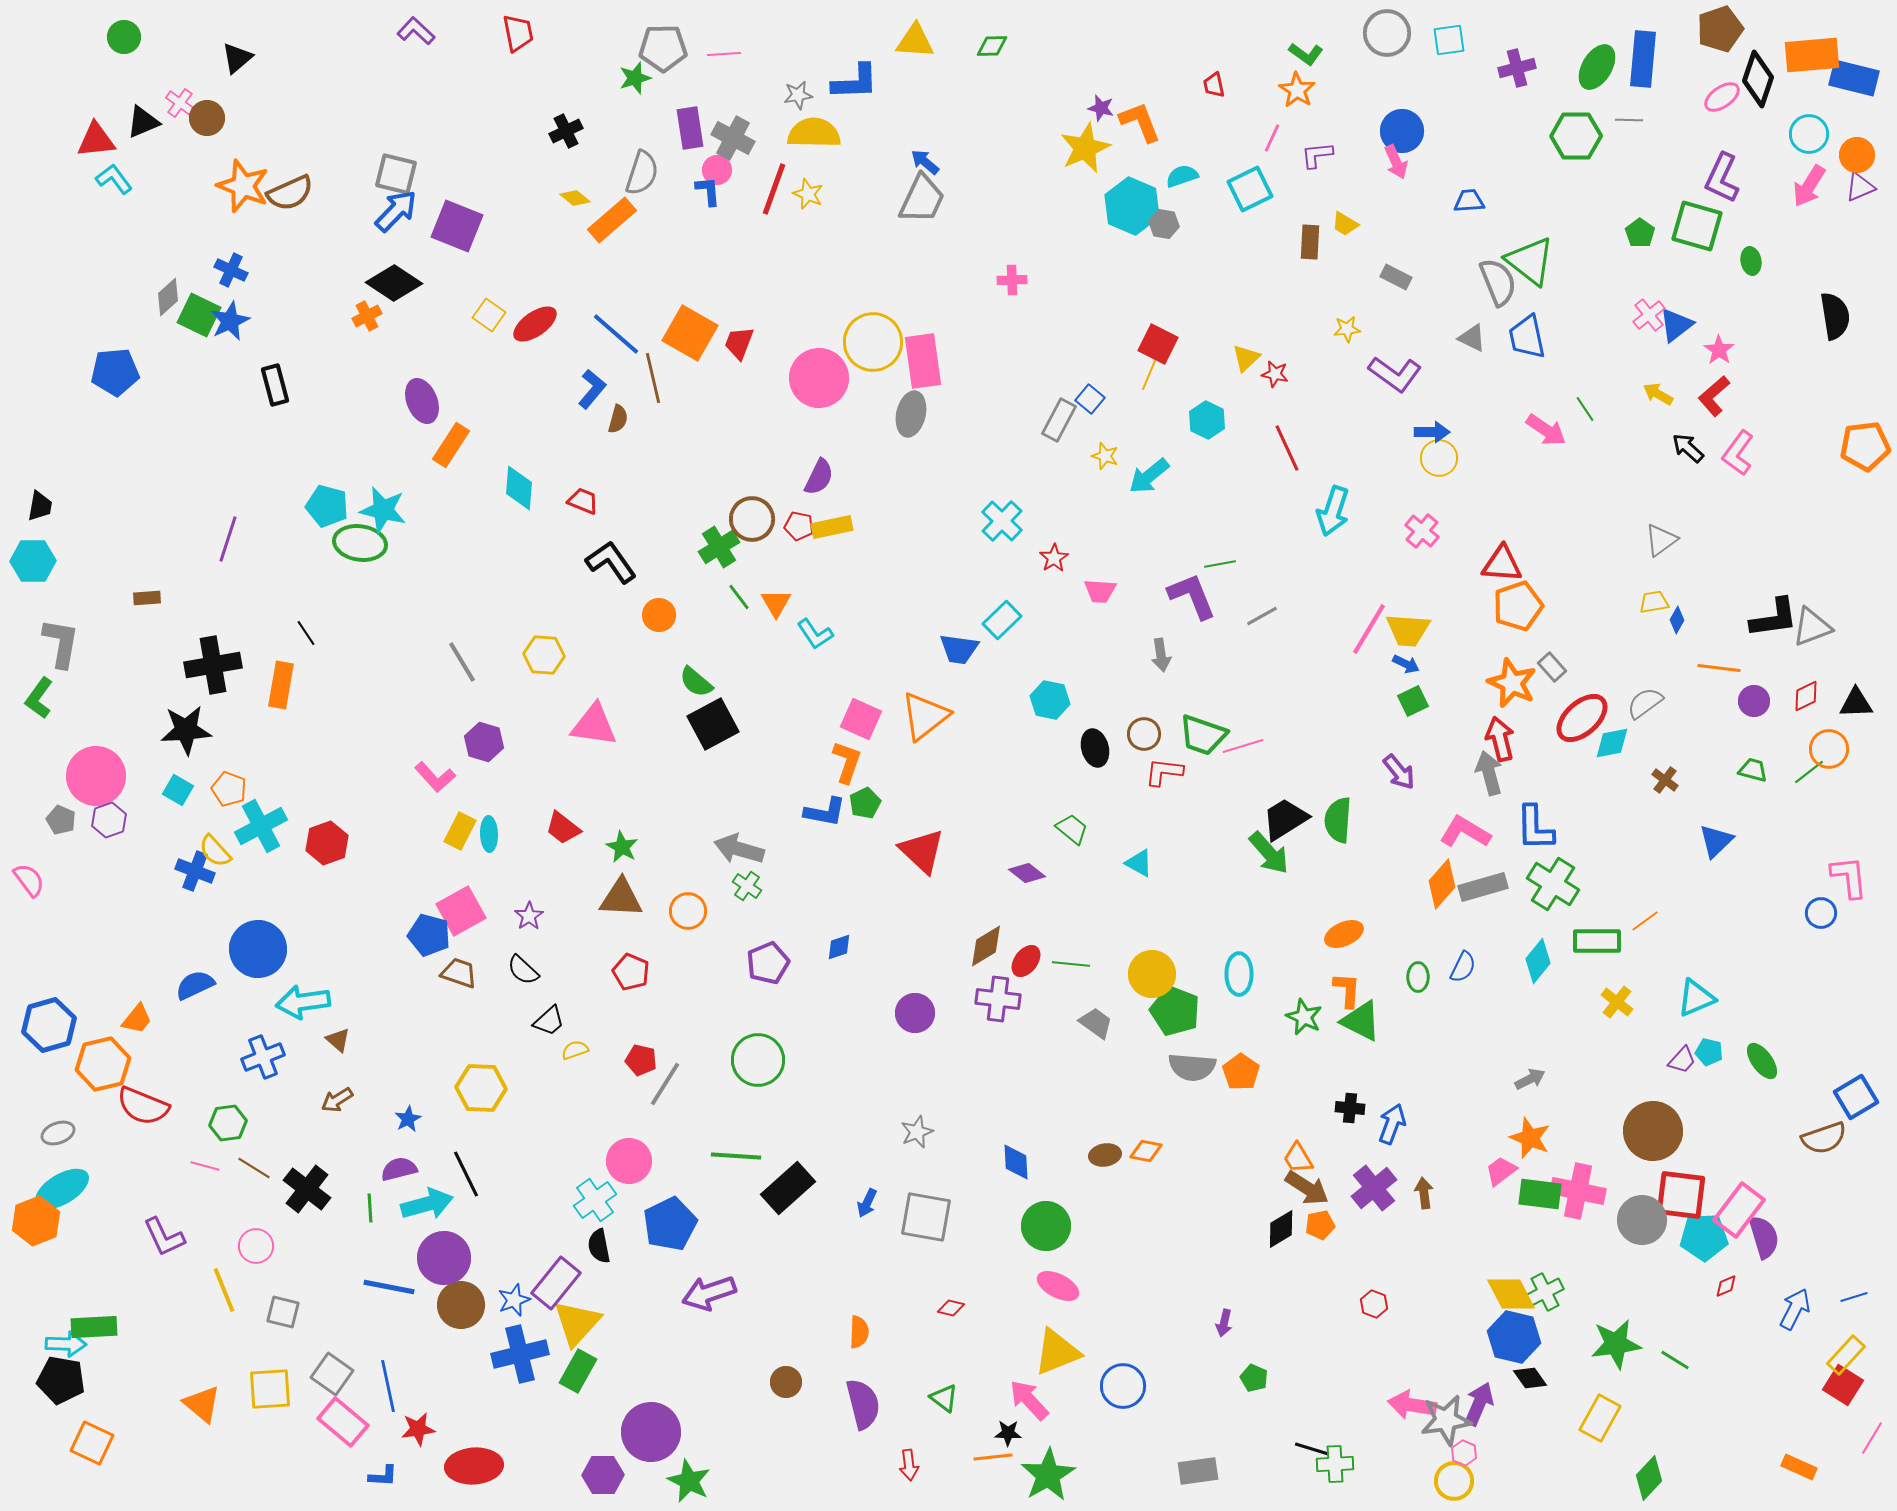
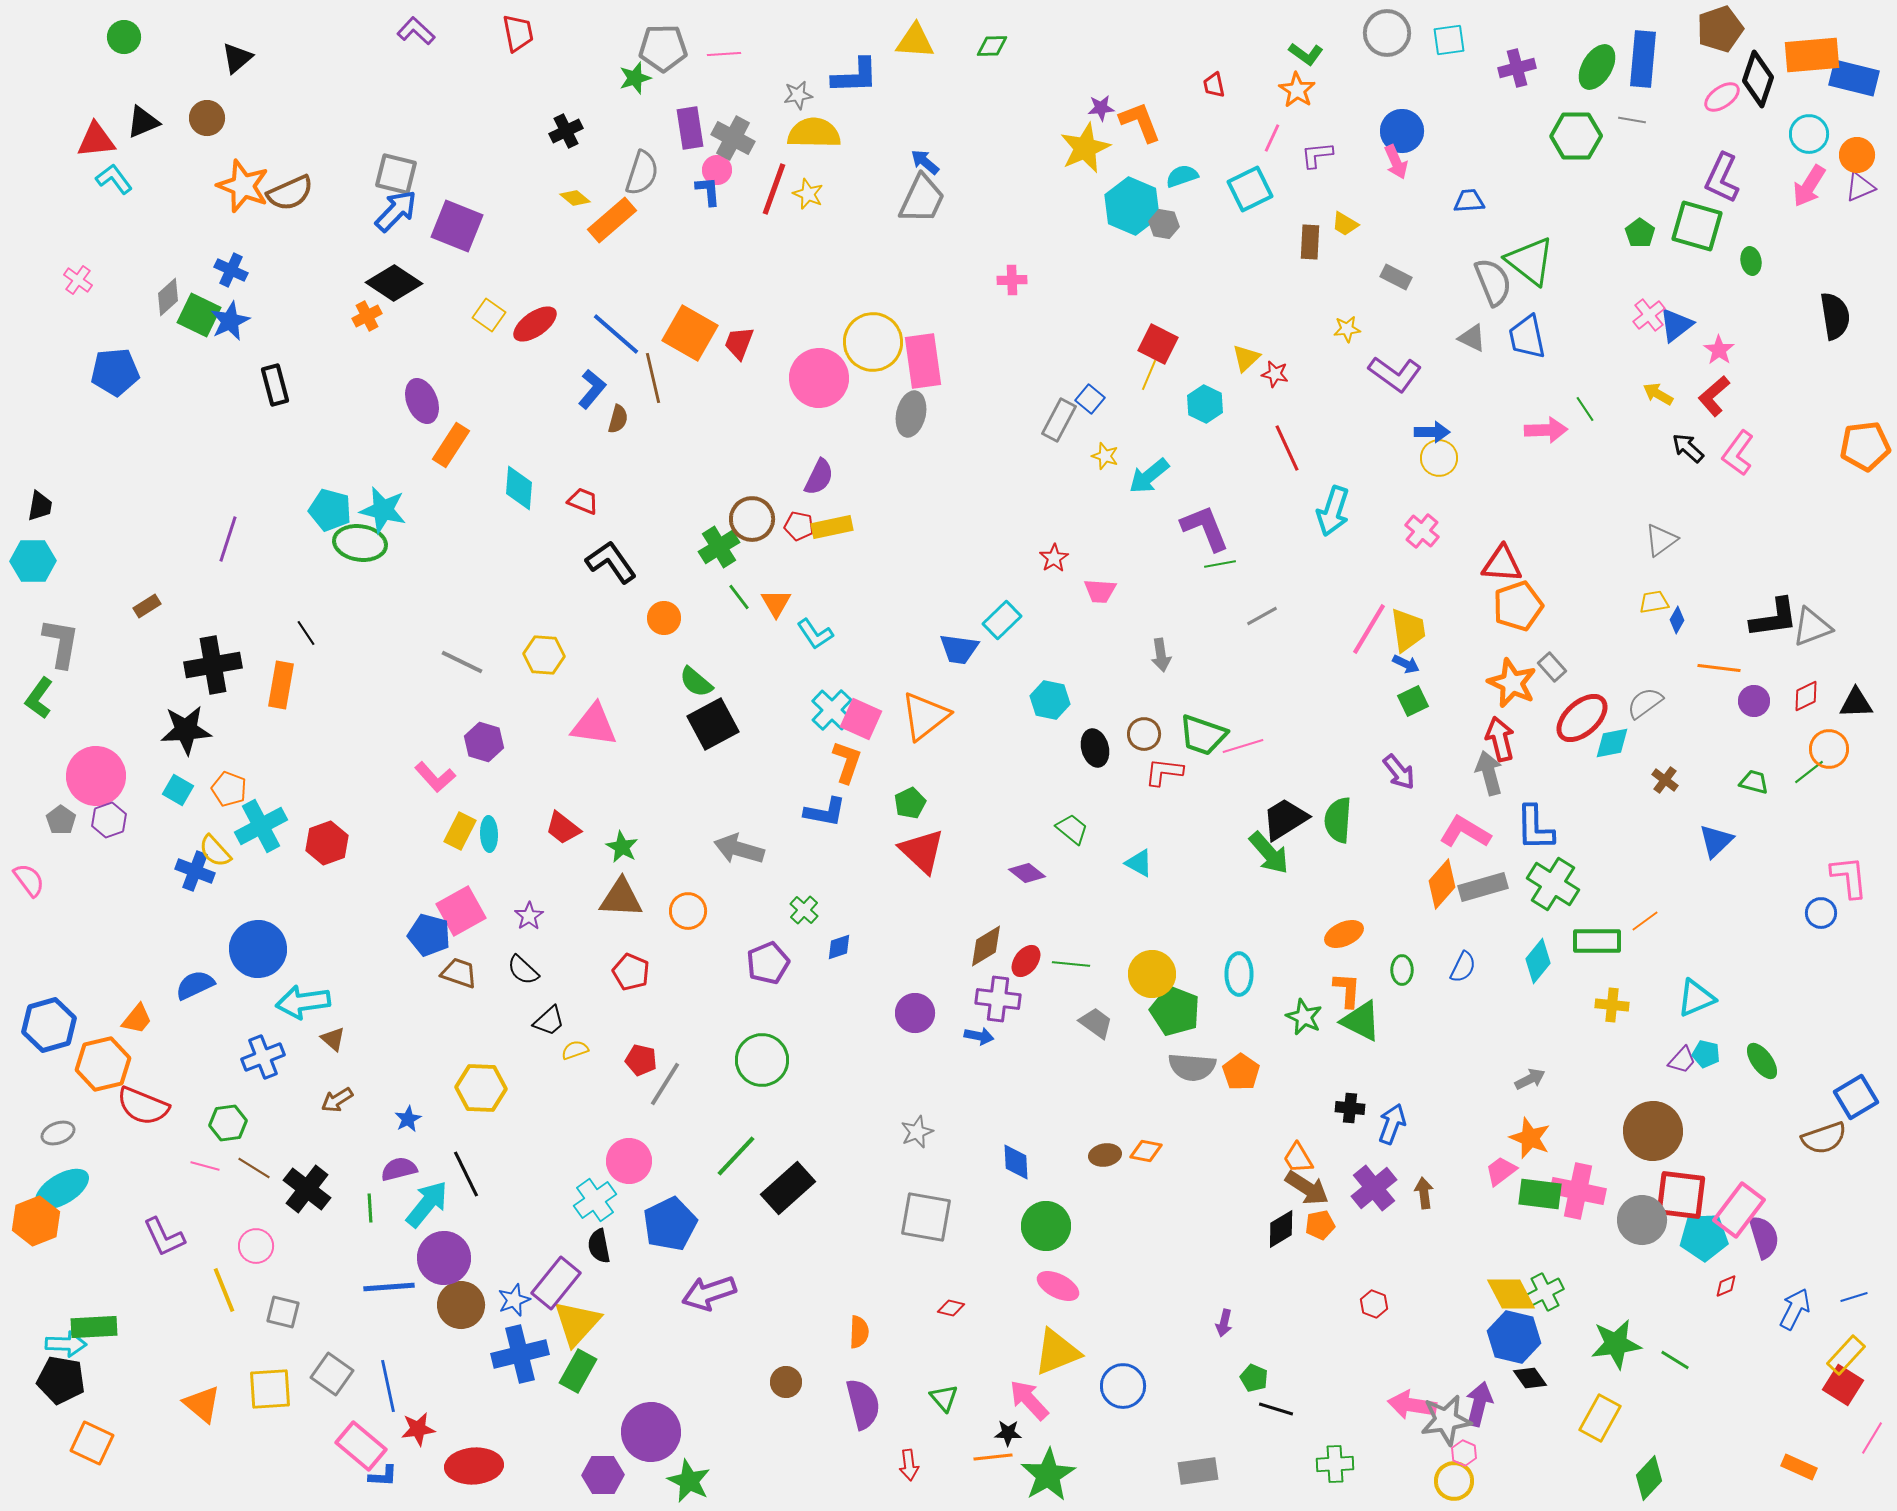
blue L-shape at (855, 82): moved 6 px up
pink cross at (180, 103): moved 102 px left, 177 px down
purple star at (1101, 108): rotated 20 degrees counterclockwise
gray line at (1629, 120): moved 3 px right; rotated 8 degrees clockwise
gray semicircle at (1498, 282): moved 5 px left
cyan hexagon at (1207, 420): moved 2 px left, 16 px up
pink arrow at (1546, 430): rotated 36 degrees counterclockwise
cyan pentagon at (327, 506): moved 3 px right, 4 px down
cyan cross at (1002, 521): moved 170 px left, 189 px down
purple L-shape at (1192, 596): moved 13 px right, 68 px up
brown rectangle at (147, 598): moved 8 px down; rotated 28 degrees counterclockwise
orange circle at (659, 615): moved 5 px right, 3 px down
yellow trapezoid at (1408, 630): rotated 102 degrees counterclockwise
gray line at (462, 662): rotated 33 degrees counterclockwise
green trapezoid at (1753, 770): moved 1 px right, 12 px down
green pentagon at (865, 803): moved 45 px right
gray pentagon at (61, 820): rotated 12 degrees clockwise
green cross at (747, 886): moved 57 px right, 24 px down; rotated 8 degrees clockwise
green ellipse at (1418, 977): moved 16 px left, 7 px up
yellow cross at (1617, 1002): moved 5 px left, 3 px down; rotated 32 degrees counterclockwise
brown triangle at (338, 1040): moved 5 px left, 1 px up
cyan pentagon at (1709, 1052): moved 3 px left, 2 px down
green circle at (758, 1060): moved 4 px right
green line at (736, 1156): rotated 51 degrees counterclockwise
blue arrow at (867, 1203): moved 112 px right, 167 px up; rotated 104 degrees counterclockwise
cyan arrow at (427, 1204): rotated 36 degrees counterclockwise
blue line at (389, 1287): rotated 15 degrees counterclockwise
green triangle at (944, 1398): rotated 12 degrees clockwise
purple arrow at (1479, 1404): rotated 9 degrees counterclockwise
pink rectangle at (343, 1422): moved 18 px right, 24 px down
black line at (1312, 1449): moved 36 px left, 40 px up
